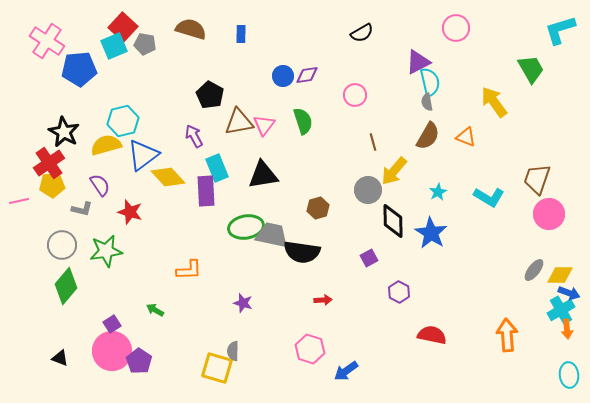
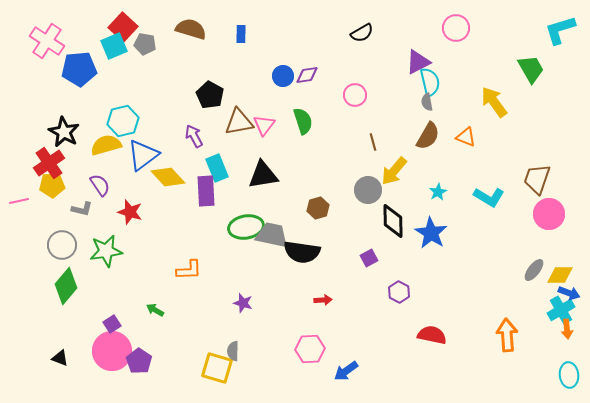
pink hexagon at (310, 349): rotated 20 degrees counterclockwise
